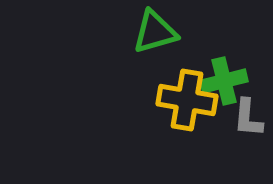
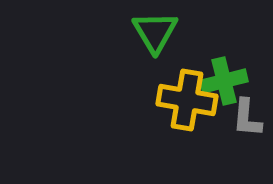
green triangle: rotated 45 degrees counterclockwise
gray L-shape: moved 1 px left
